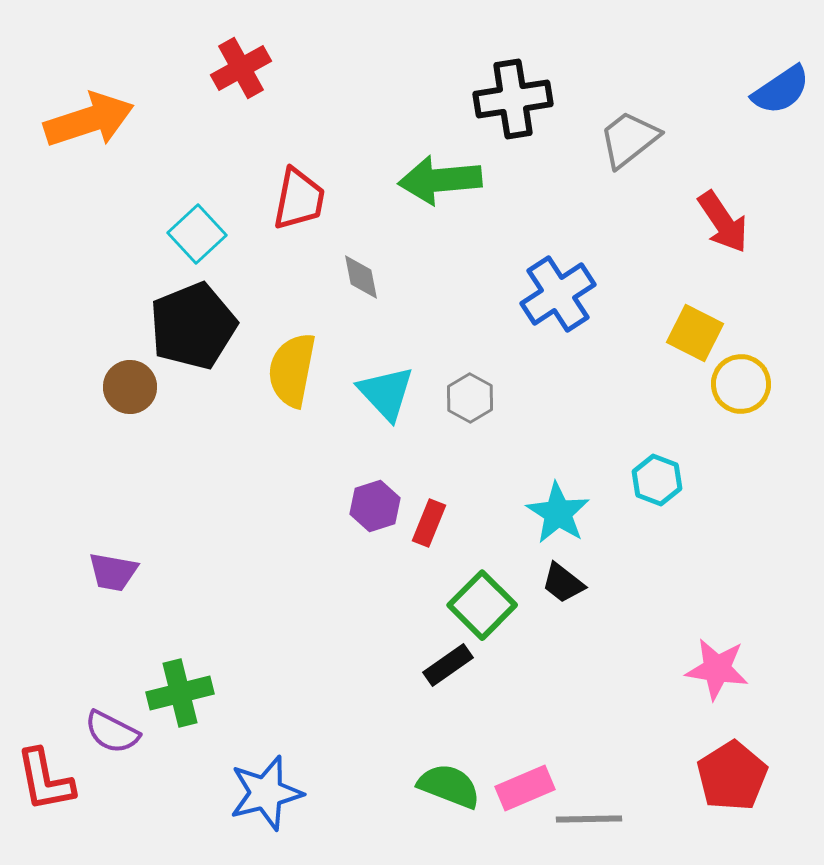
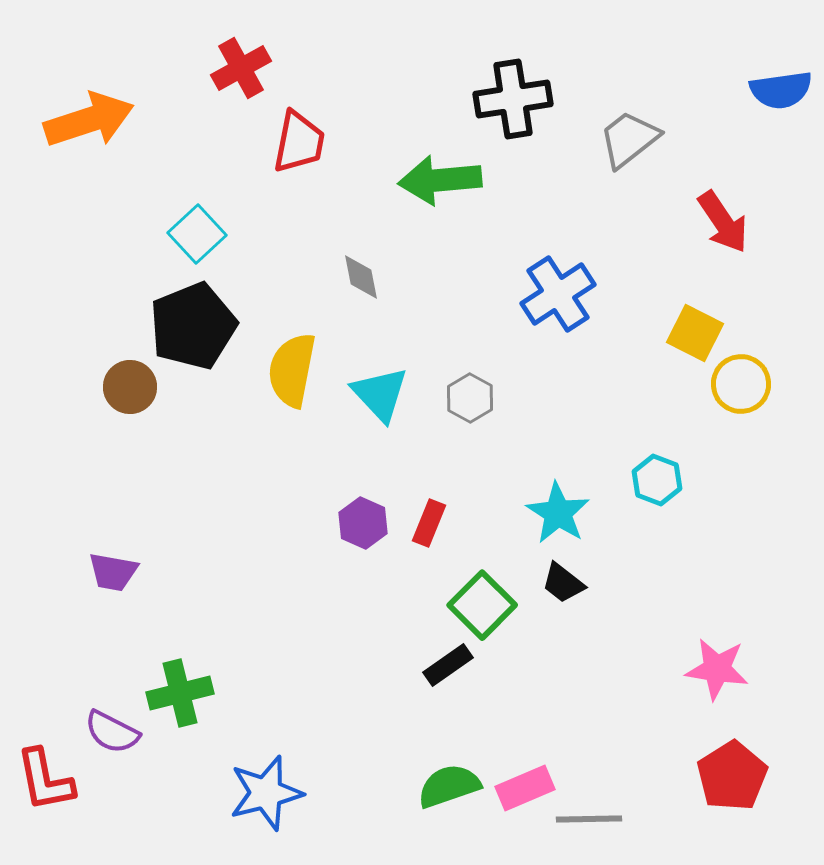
blue semicircle: rotated 26 degrees clockwise
red trapezoid: moved 57 px up
cyan triangle: moved 6 px left, 1 px down
purple hexagon: moved 12 px left, 17 px down; rotated 18 degrees counterclockwise
green semicircle: rotated 40 degrees counterclockwise
